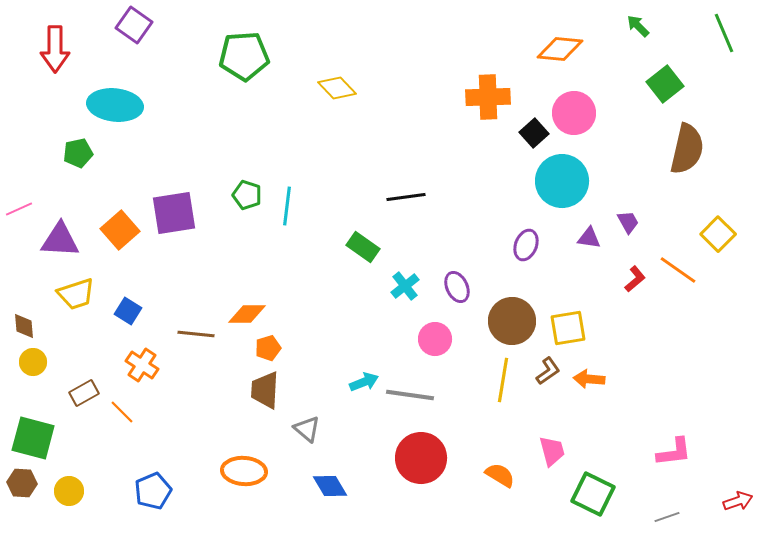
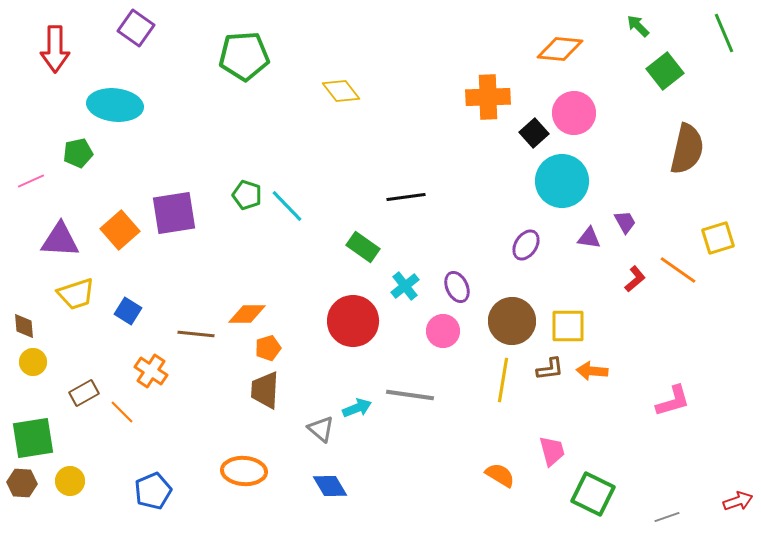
purple square at (134, 25): moved 2 px right, 3 px down
green square at (665, 84): moved 13 px up
yellow diamond at (337, 88): moved 4 px right, 3 px down; rotated 6 degrees clockwise
cyan line at (287, 206): rotated 51 degrees counterclockwise
pink line at (19, 209): moved 12 px right, 28 px up
purple trapezoid at (628, 222): moved 3 px left
yellow square at (718, 234): moved 4 px down; rotated 28 degrees clockwise
purple ellipse at (526, 245): rotated 12 degrees clockwise
yellow square at (568, 328): moved 2 px up; rotated 9 degrees clockwise
pink circle at (435, 339): moved 8 px right, 8 px up
orange cross at (142, 365): moved 9 px right, 6 px down
brown L-shape at (548, 371): moved 2 px right, 2 px up; rotated 28 degrees clockwise
orange arrow at (589, 379): moved 3 px right, 8 px up
cyan arrow at (364, 382): moved 7 px left, 26 px down
gray triangle at (307, 429): moved 14 px right
green square at (33, 438): rotated 24 degrees counterclockwise
pink L-shape at (674, 452): moved 1 px left, 51 px up; rotated 9 degrees counterclockwise
red circle at (421, 458): moved 68 px left, 137 px up
yellow circle at (69, 491): moved 1 px right, 10 px up
